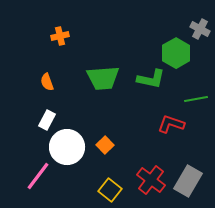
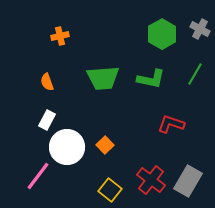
green hexagon: moved 14 px left, 19 px up
green line: moved 1 px left, 25 px up; rotated 50 degrees counterclockwise
